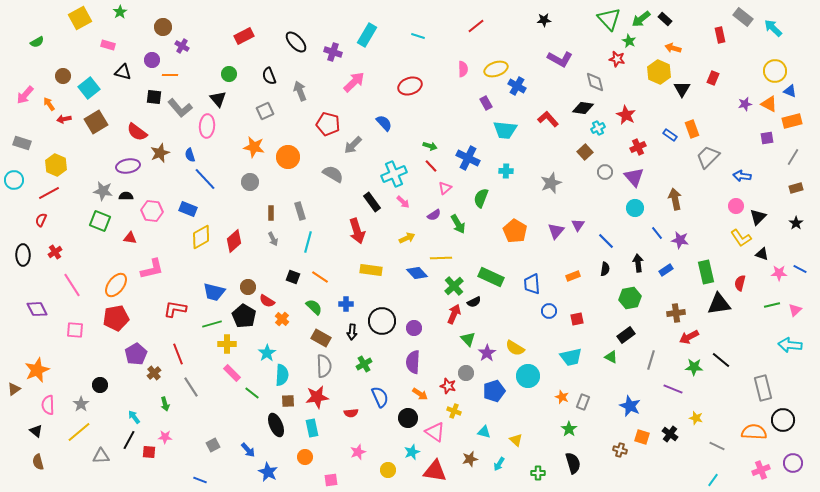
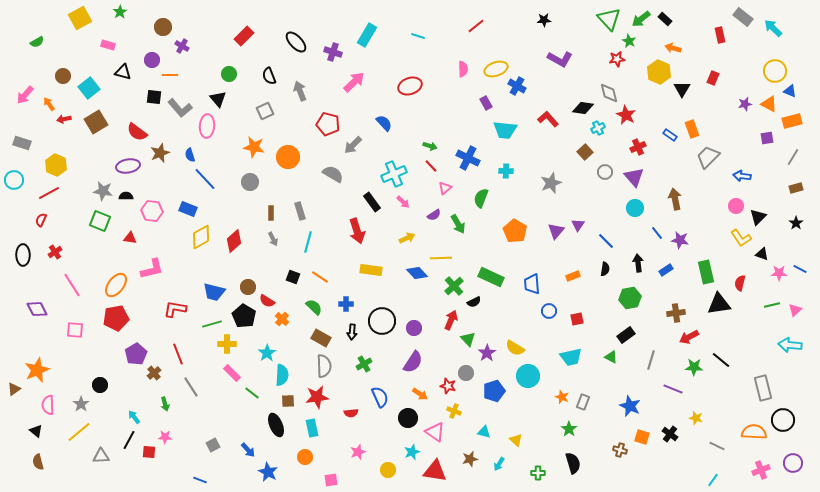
red rectangle at (244, 36): rotated 18 degrees counterclockwise
red star at (617, 59): rotated 21 degrees counterclockwise
gray diamond at (595, 82): moved 14 px right, 11 px down
red arrow at (454, 314): moved 3 px left, 6 px down
purple semicircle at (413, 362): rotated 150 degrees counterclockwise
